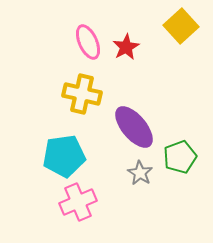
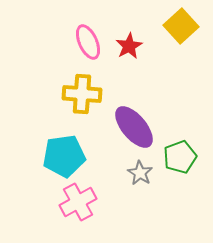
red star: moved 3 px right, 1 px up
yellow cross: rotated 9 degrees counterclockwise
pink cross: rotated 6 degrees counterclockwise
